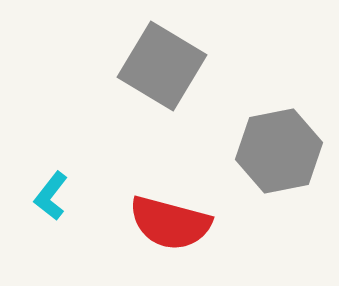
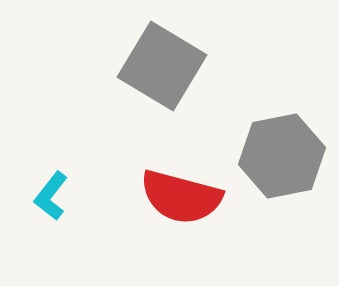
gray hexagon: moved 3 px right, 5 px down
red semicircle: moved 11 px right, 26 px up
